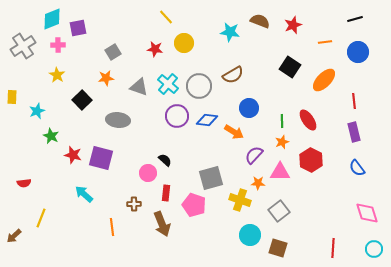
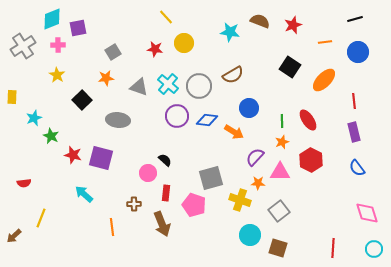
cyan star at (37, 111): moved 3 px left, 7 px down
purple semicircle at (254, 155): moved 1 px right, 2 px down
